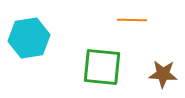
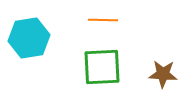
orange line: moved 29 px left
green square: rotated 9 degrees counterclockwise
